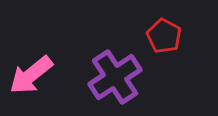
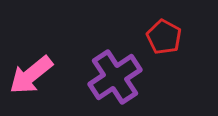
red pentagon: moved 1 px down
